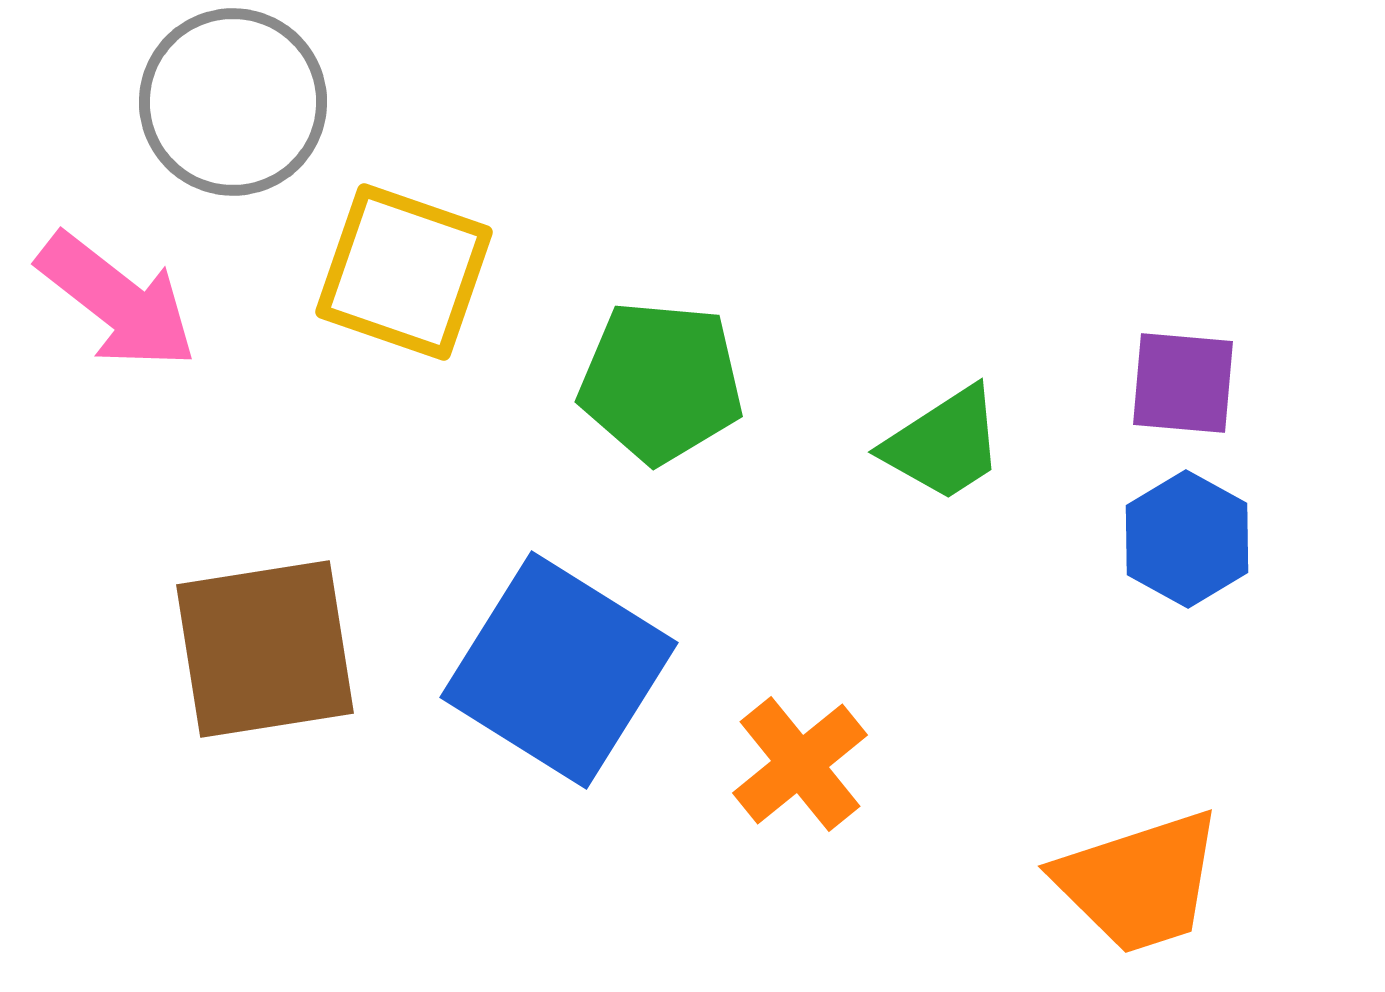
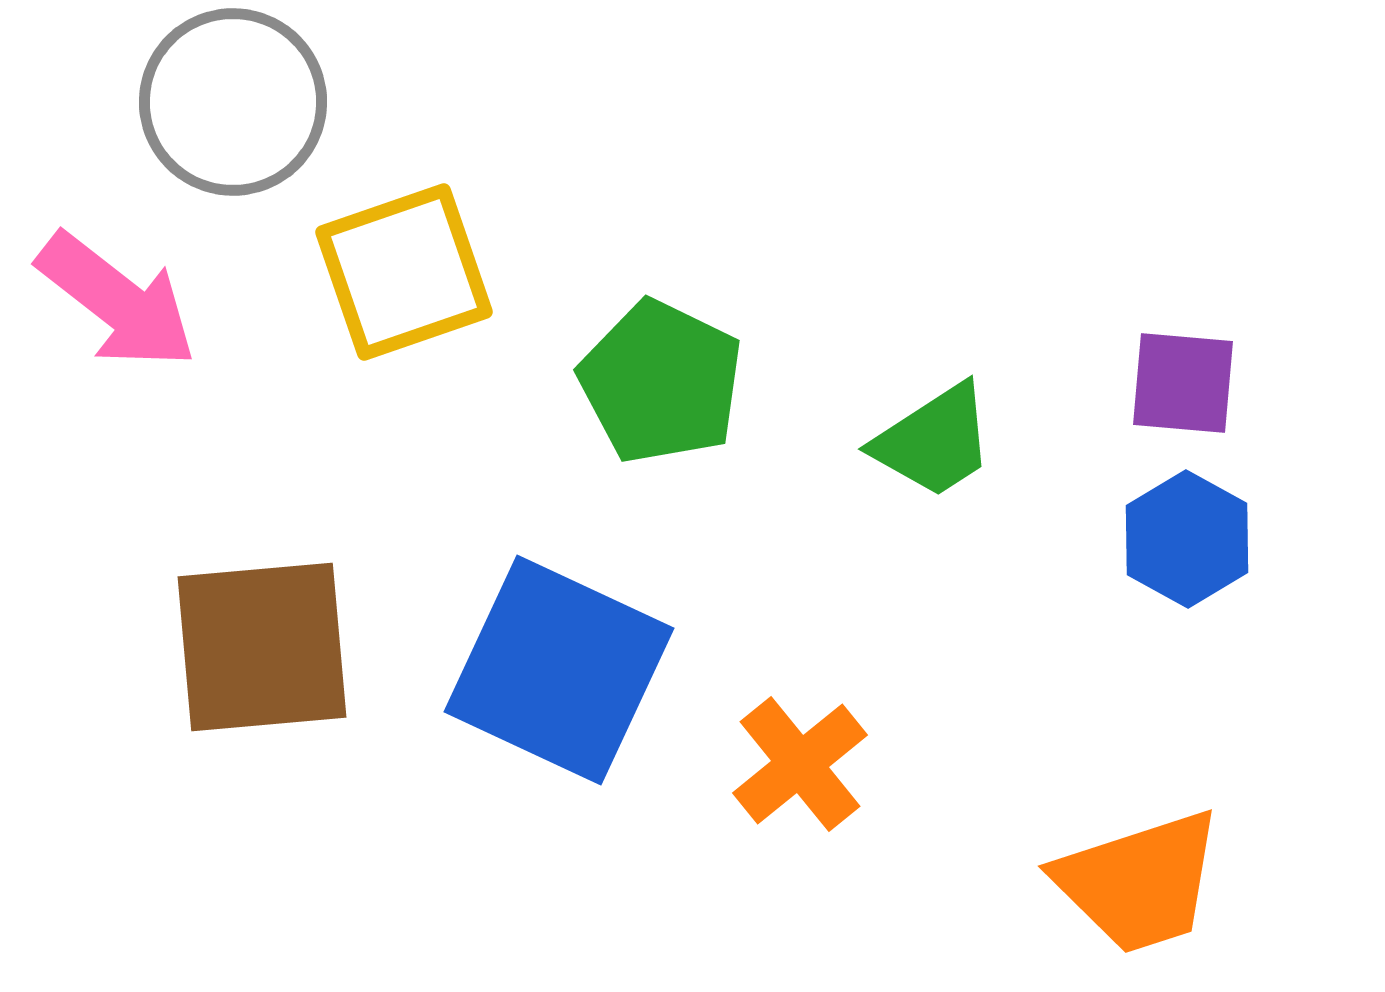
yellow square: rotated 38 degrees counterclockwise
green pentagon: rotated 21 degrees clockwise
green trapezoid: moved 10 px left, 3 px up
brown square: moved 3 px left, 2 px up; rotated 4 degrees clockwise
blue square: rotated 7 degrees counterclockwise
